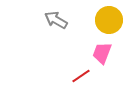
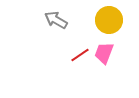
pink trapezoid: moved 2 px right
red line: moved 1 px left, 21 px up
